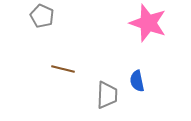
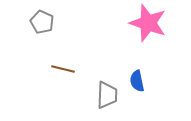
gray pentagon: moved 6 px down
